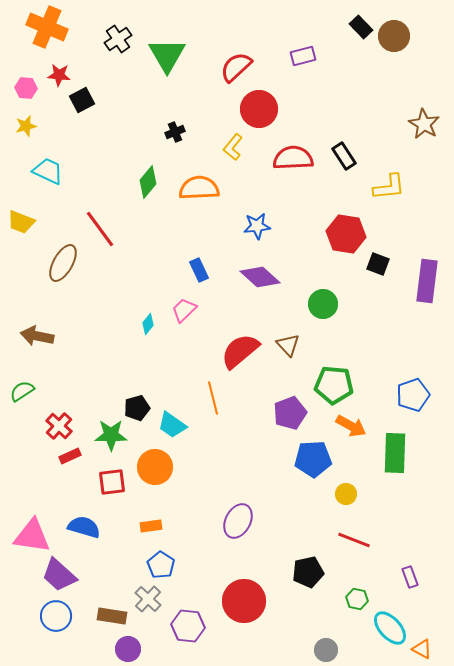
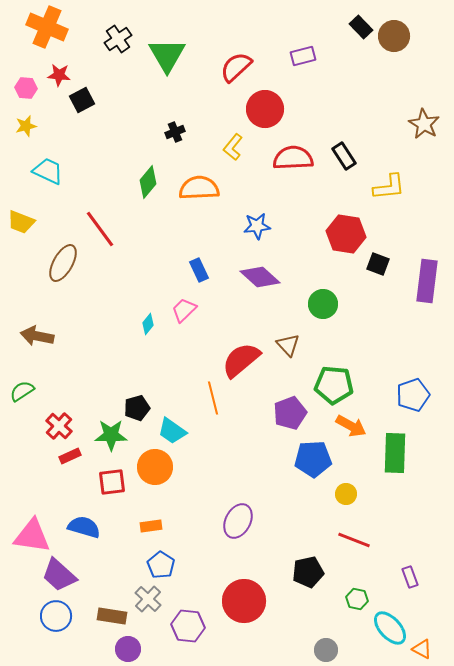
red circle at (259, 109): moved 6 px right
red semicircle at (240, 351): moved 1 px right, 9 px down
cyan trapezoid at (172, 425): moved 6 px down
